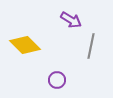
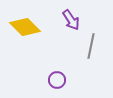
purple arrow: rotated 25 degrees clockwise
yellow diamond: moved 18 px up
